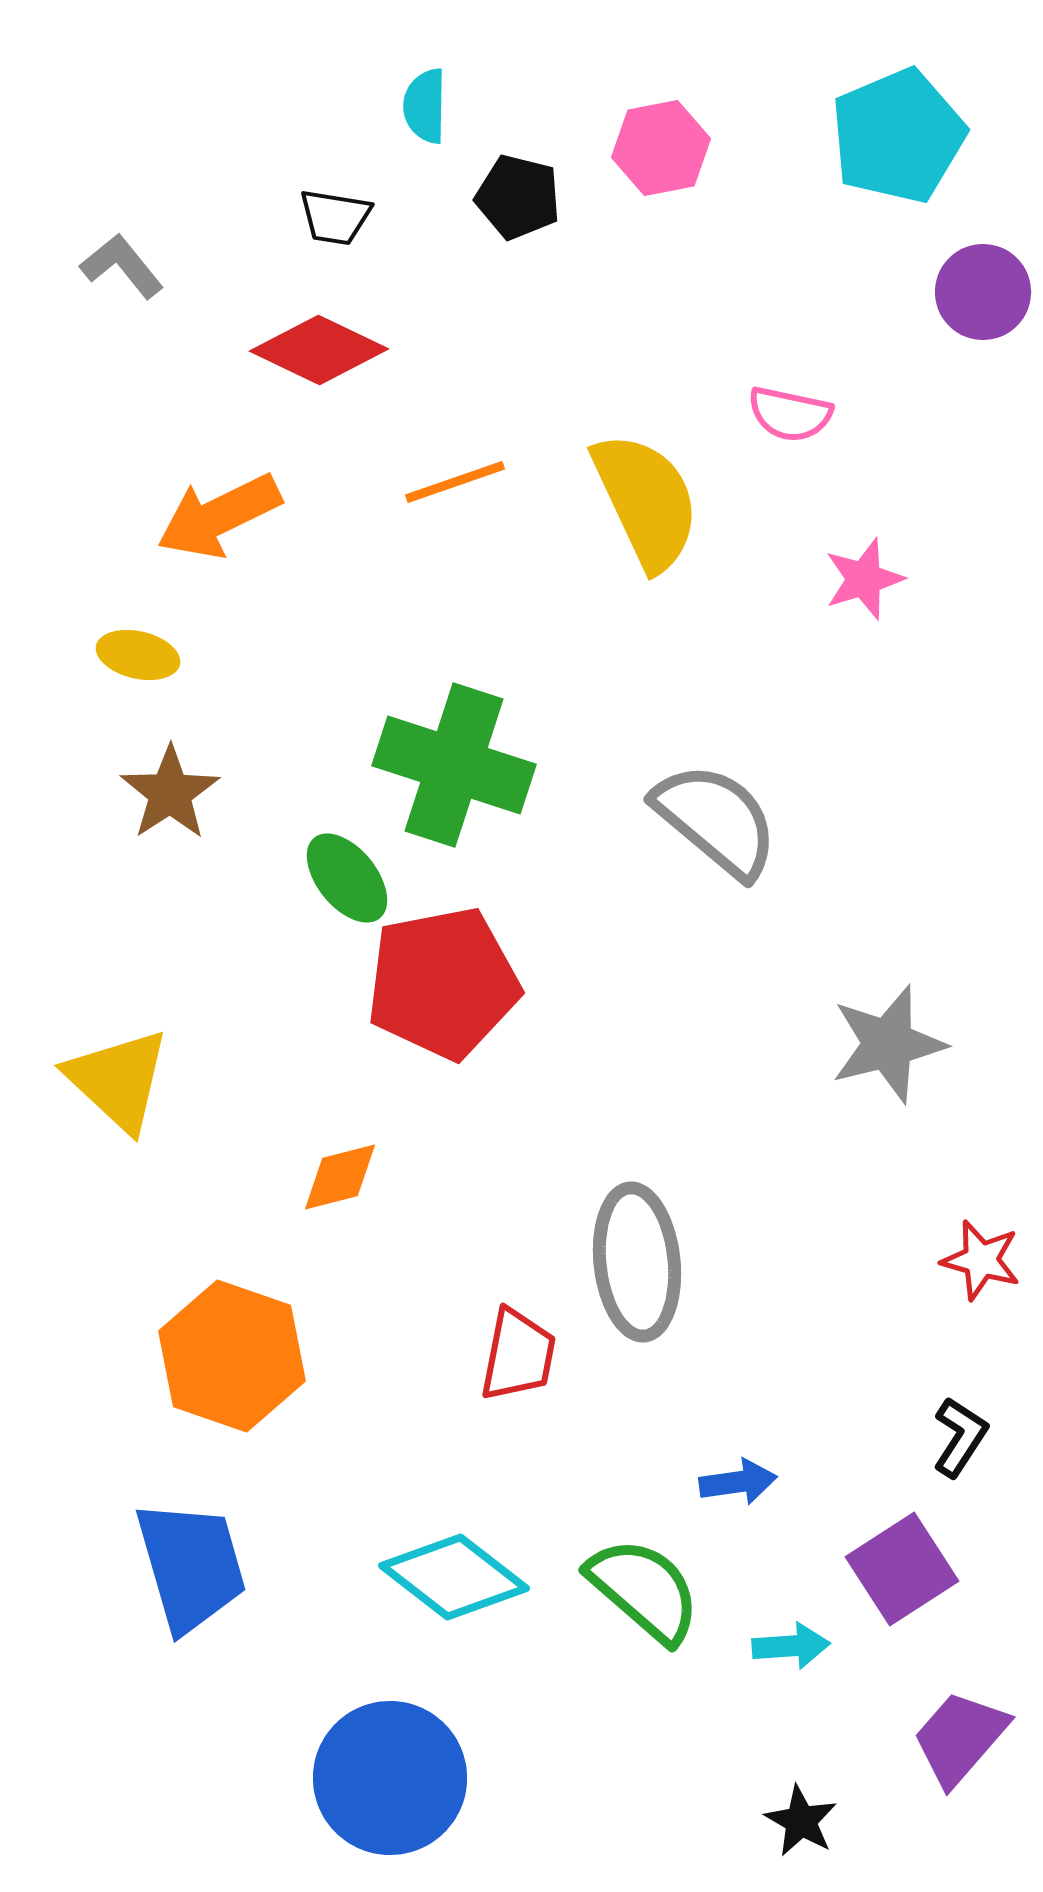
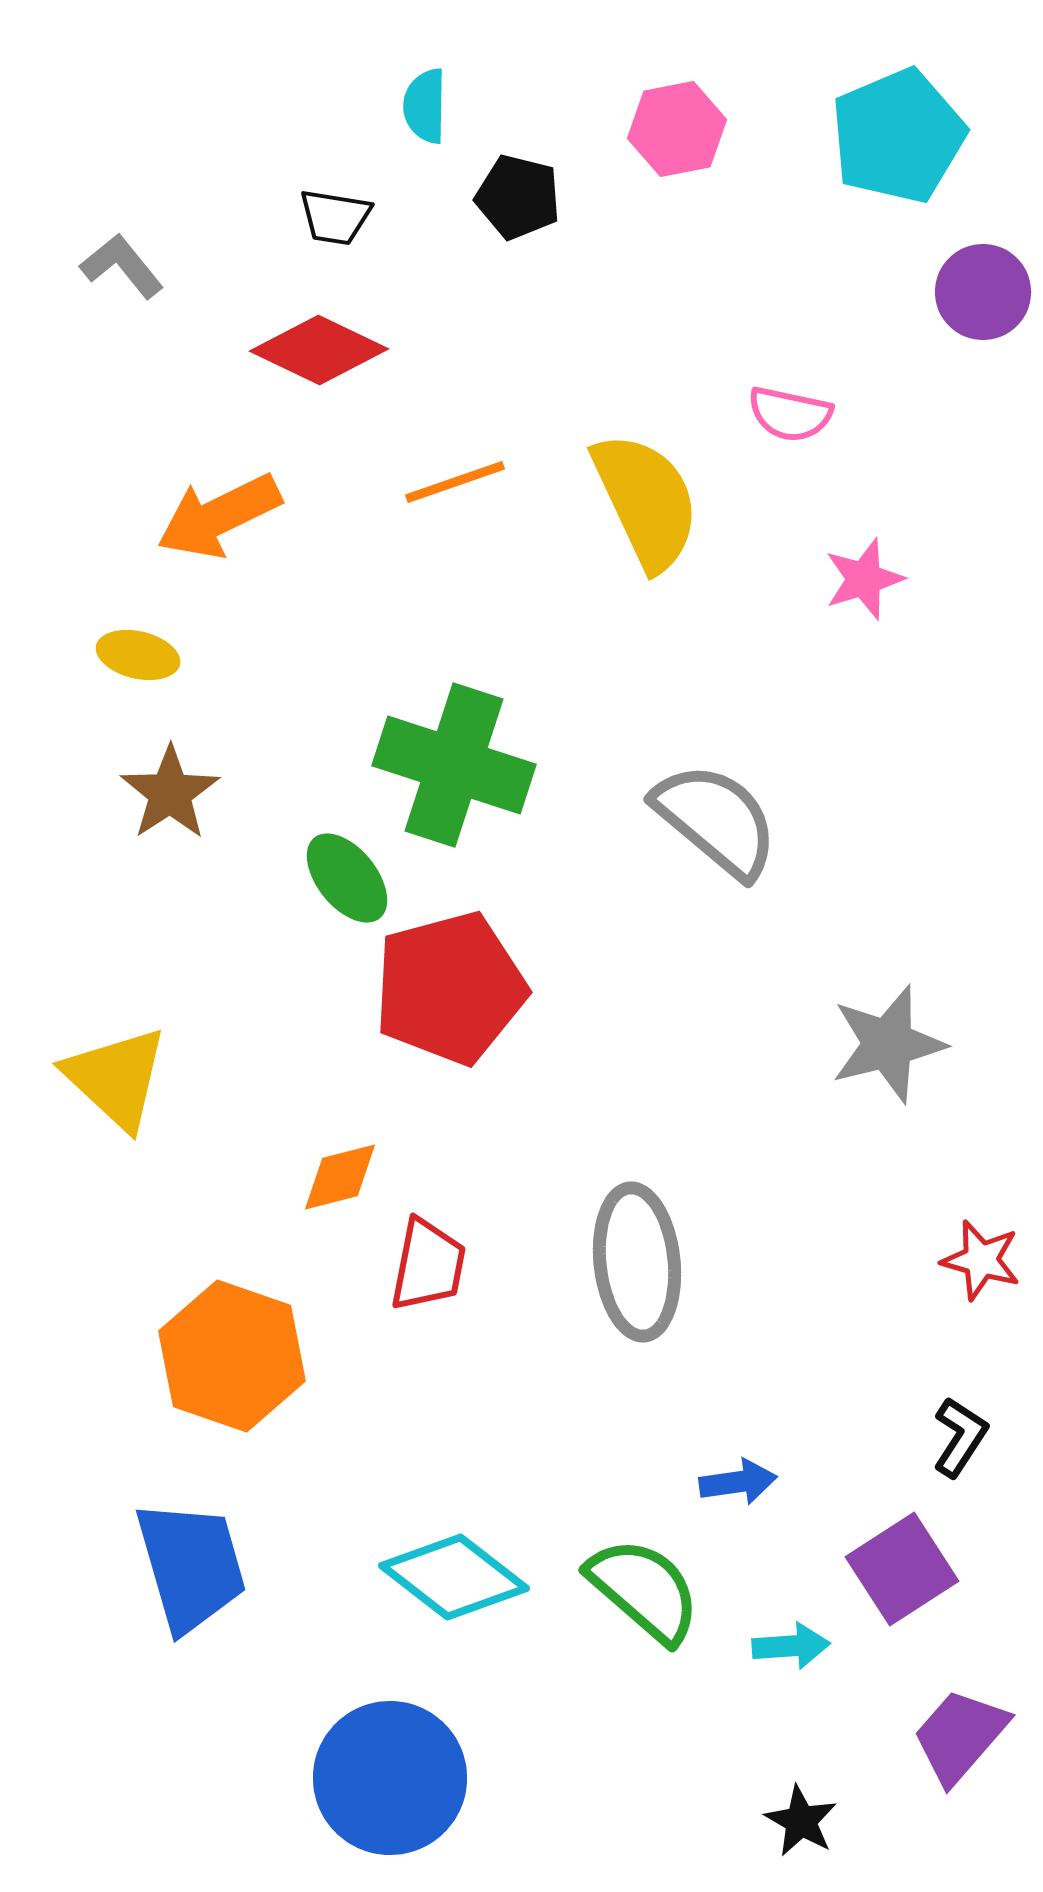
pink hexagon: moved 16 px right, 19 px up
red pentagon: moved 7 px right, 5 px down; rotated 4 degrees counterclockwise
yellow triangle: moved 2 px left, 2 px up
red trapezoid: moved 90 px left, 90 px up
purple trapezoid: moved 2 px up
